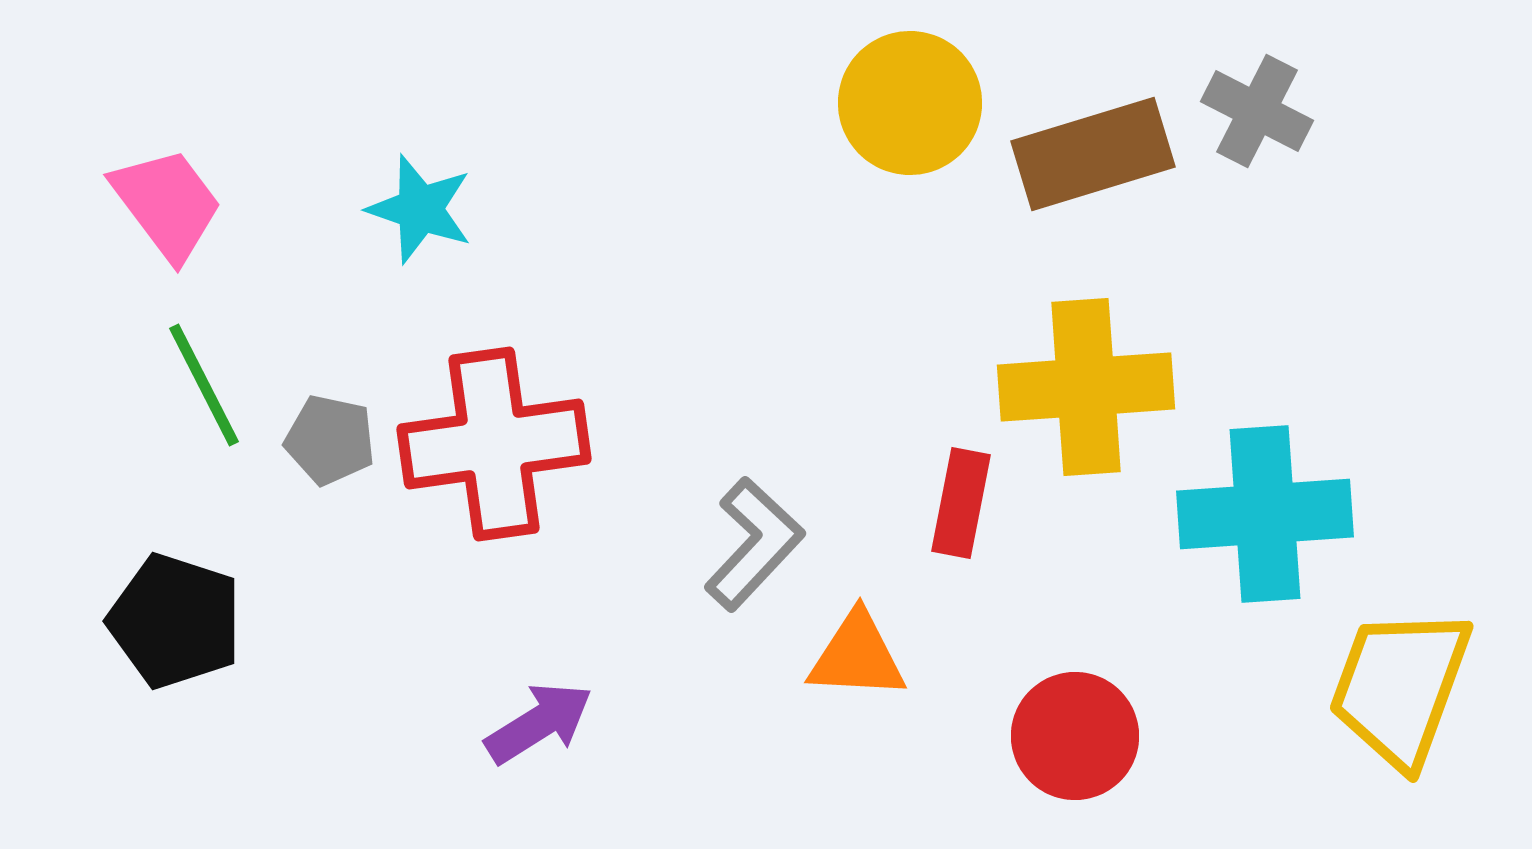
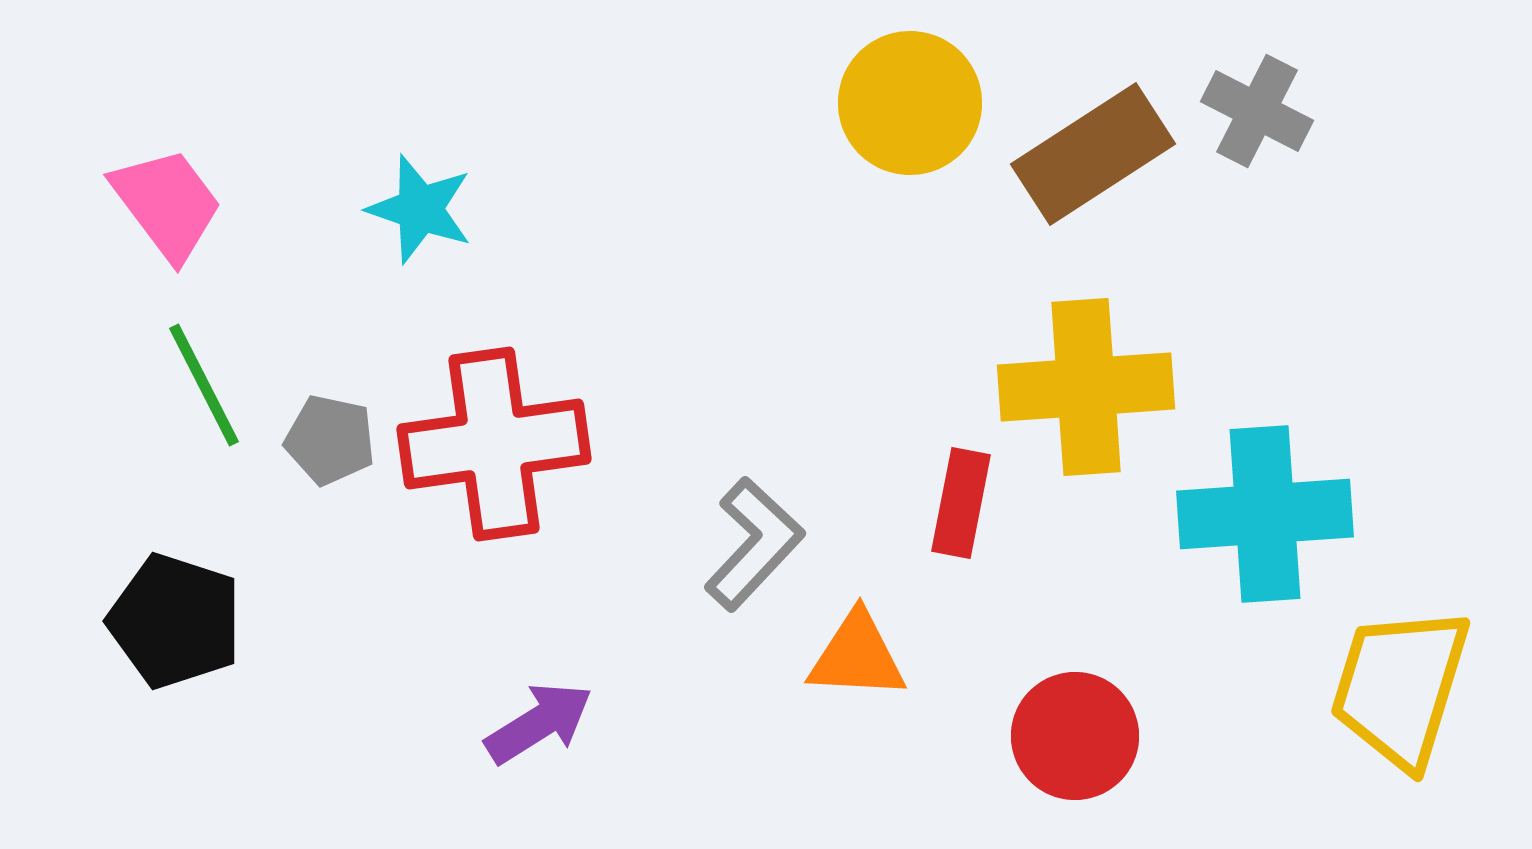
brown rectangle: rotated 16 degrees counterclockwise
yellow trapezoid: rotated 3 degrees counterclockwise
